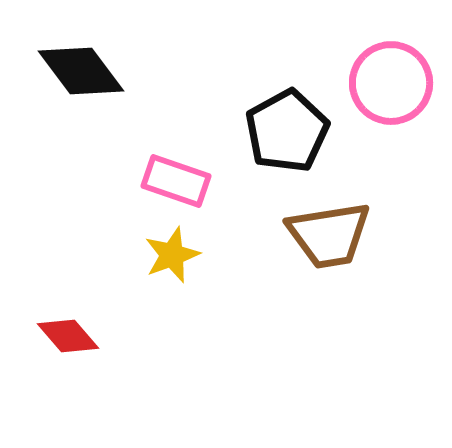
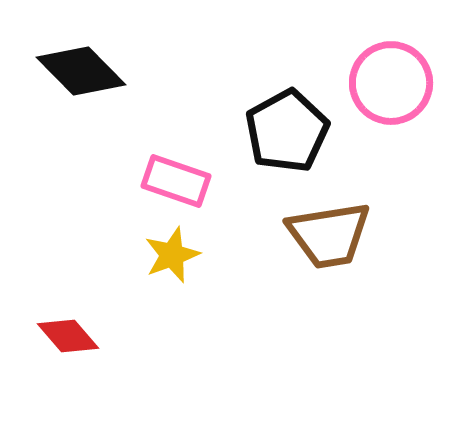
black diamond: rotated 8 degrees counterclockwise
